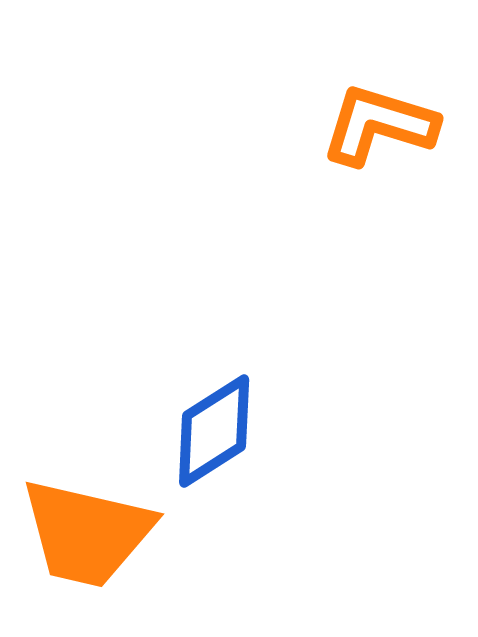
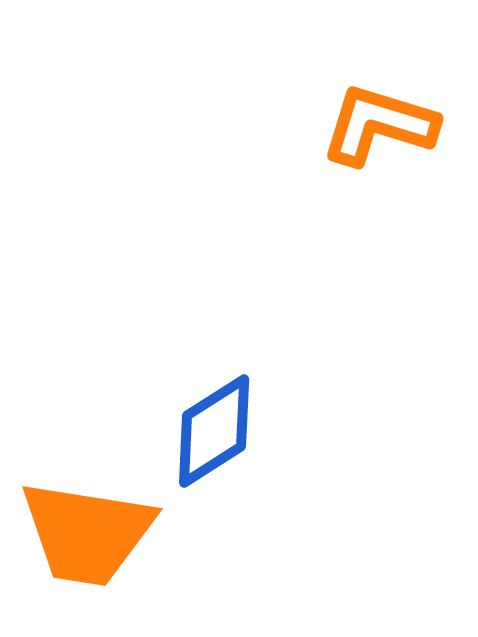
orange trapezoid: rotated 4 degrees counterclockwise
